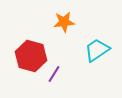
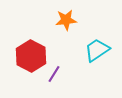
orange star: moved 2 px right, 2 px up
red hexagon: rotated 12 degrees clockwise
